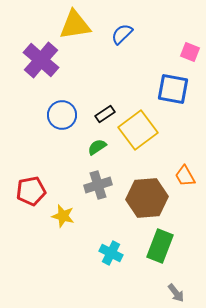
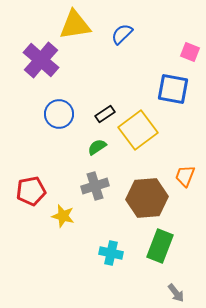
blue circle: moved 3 px left, 1 px up
orange trapezoid: rotated 50 degrees clockwise
gray cross: moved 3 px left, 1 px down
cyan cross: rotated 15 degrees counterclockwise
